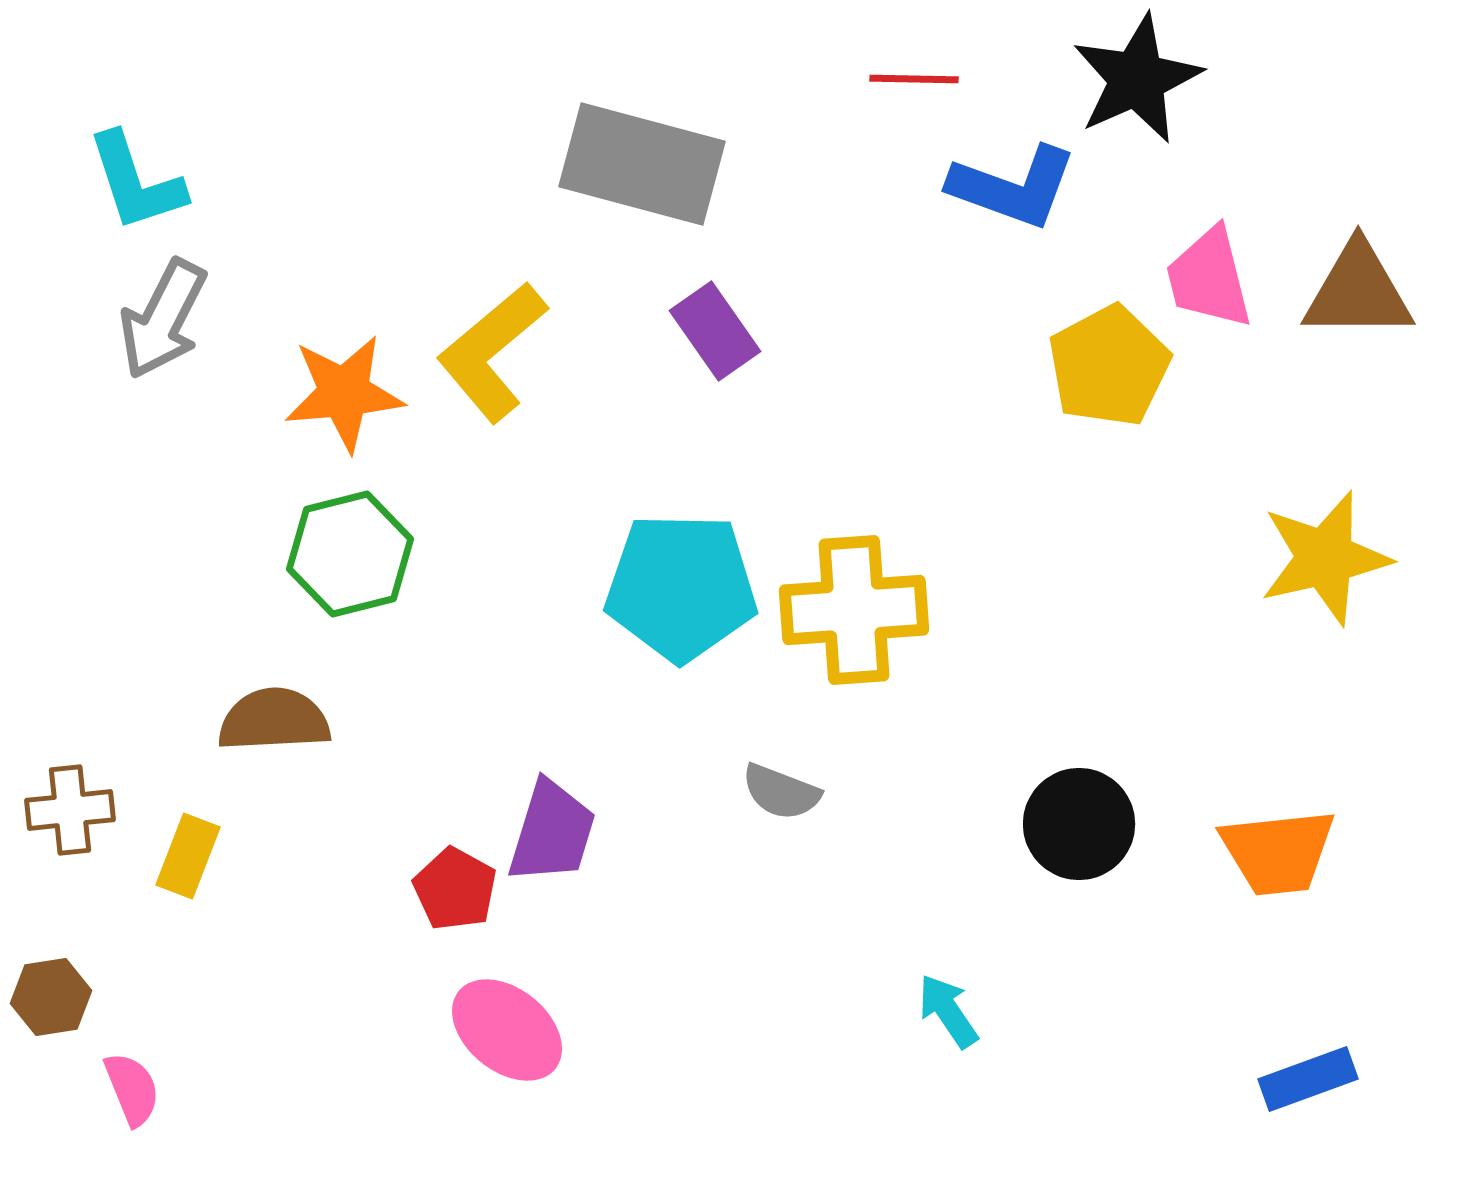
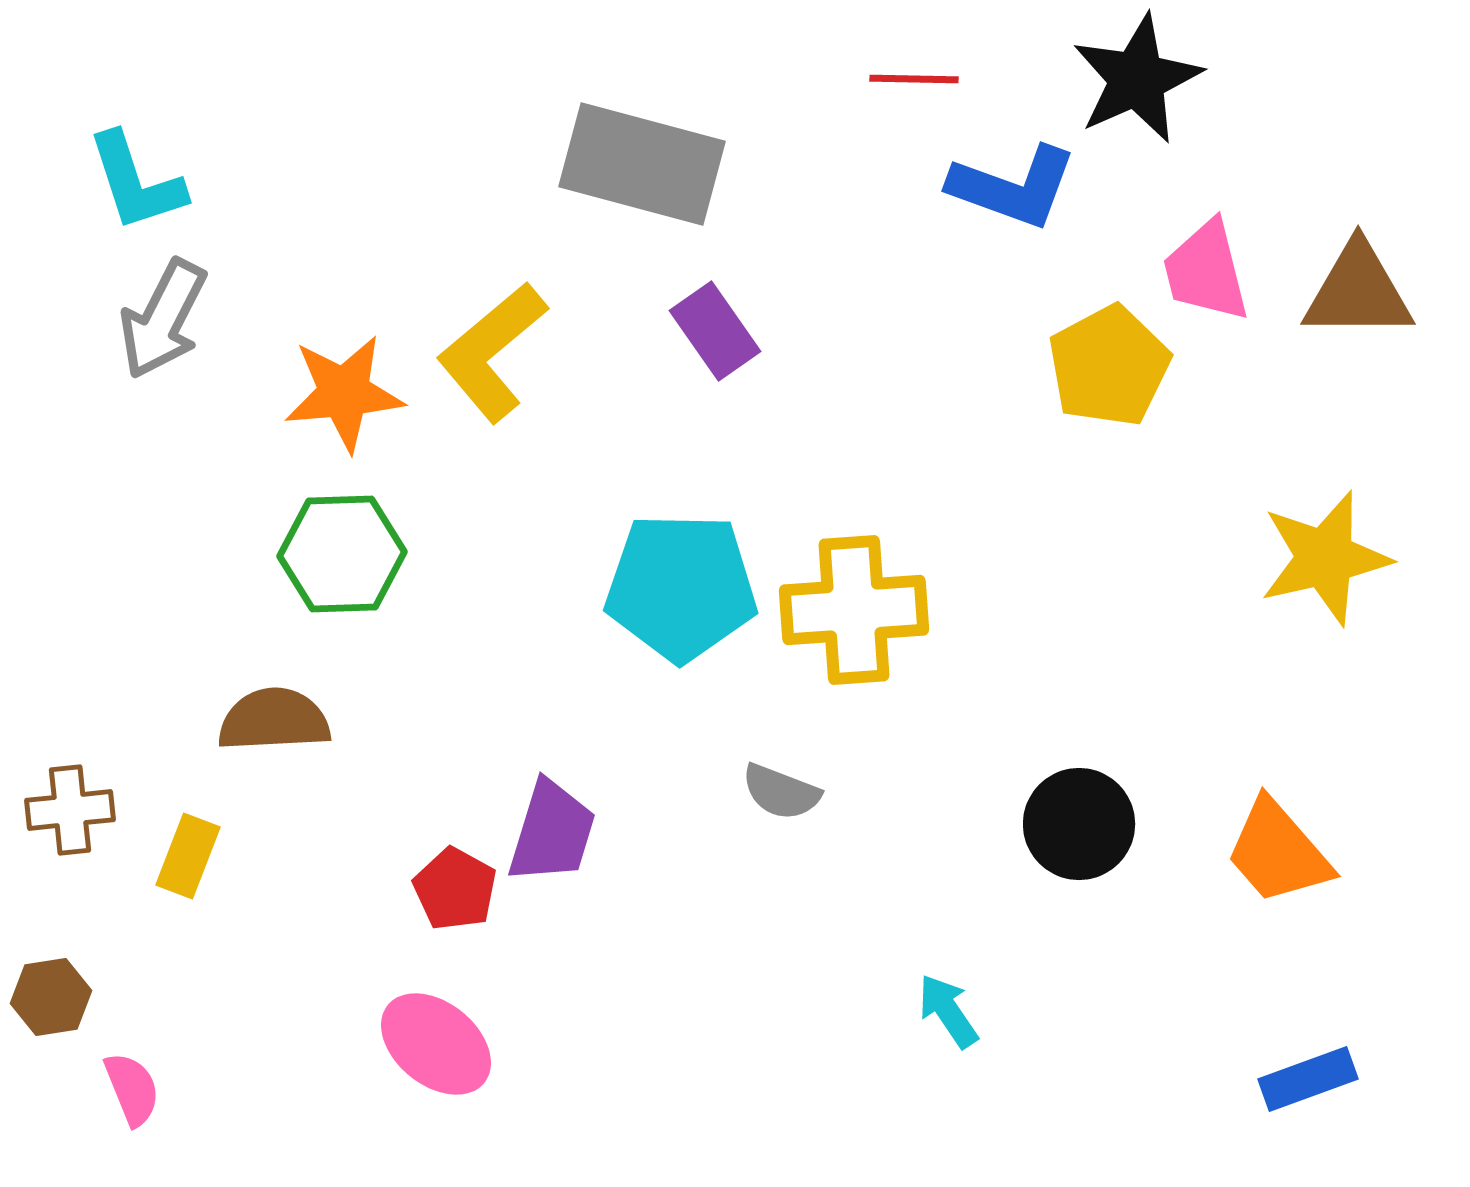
pink trapezoid: moved 3 px left, 7 px up
green hexagon: moved 8 px left; rotated 12 degrees clockwise
orange trapezoid: rotated 55 degrees clockwise
pink ellipse: moved 71 px left, 14 px down
